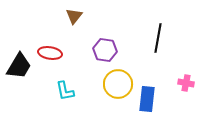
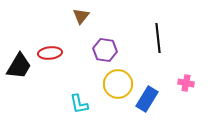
brown triangle: moved 7 px right
black line: rotated 16 degrees counterclockwise
red ellipse: rotated 15 degrees counterclockwise
cyan L-shape: moved 14 px right, 13 px down
blue rectangle: rotated 25 degrees clockwise
